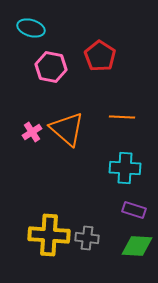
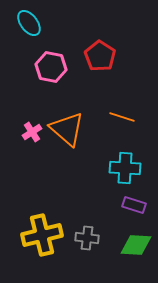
cyan ellipse: moved 2 px left, 5 px up; rotated 36 degrees clockwise
orange line: rotated 15 degrees clockwise
purple rectangle: moved 5 px up
yellow cross: moved 7 px left; rotated 18 degrees counterclockwise
green diamond: moved 1 px left, 1 px up
